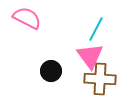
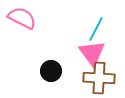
pink semicircle: moved 5 px left
pink triangle: moved 2 px right, 3 px up
brown cross: moved 1 px left, 1 px up
